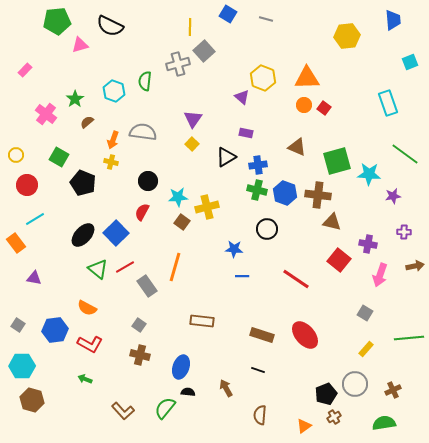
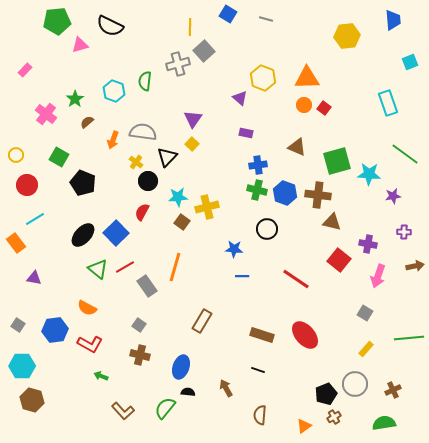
purple triangle at (242, 97): moved 2 px left, 1 px down
black triangle at (226, 157): moved 59 px left; rotated 15 degrees counterclockwise
yellow cross at (111, 162): moved 25 px right; rotated 24 degrees clockwise
pink arrow at (380, 275): moved 2 px left, 1 px down
brown rectangle at (202, 321): rotated 65 degrees counterclockwise
green arrow at (85, 379): moved 16 px right, 3 px up
